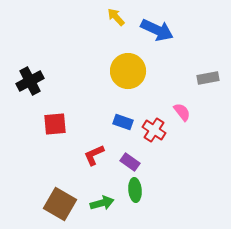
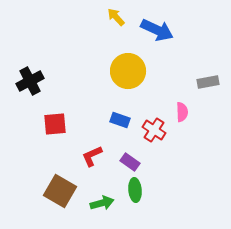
gray rectangle: moved 4 px down
pink semicircle: rotated 36 degrees clockwise
blue rectangle: moved 3 px left, 2 px up
red L-shape: moved 2 px left, 1 px down
brown square: moved 13 px up
